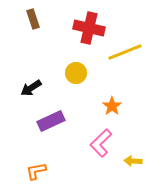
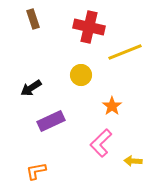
red cross: moved 1 px up
yellow circle: moved 5 px right, 2 px down
